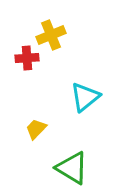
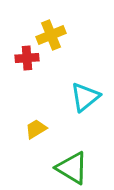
yellow trapezoid: rotated 15 degrees clockwise
